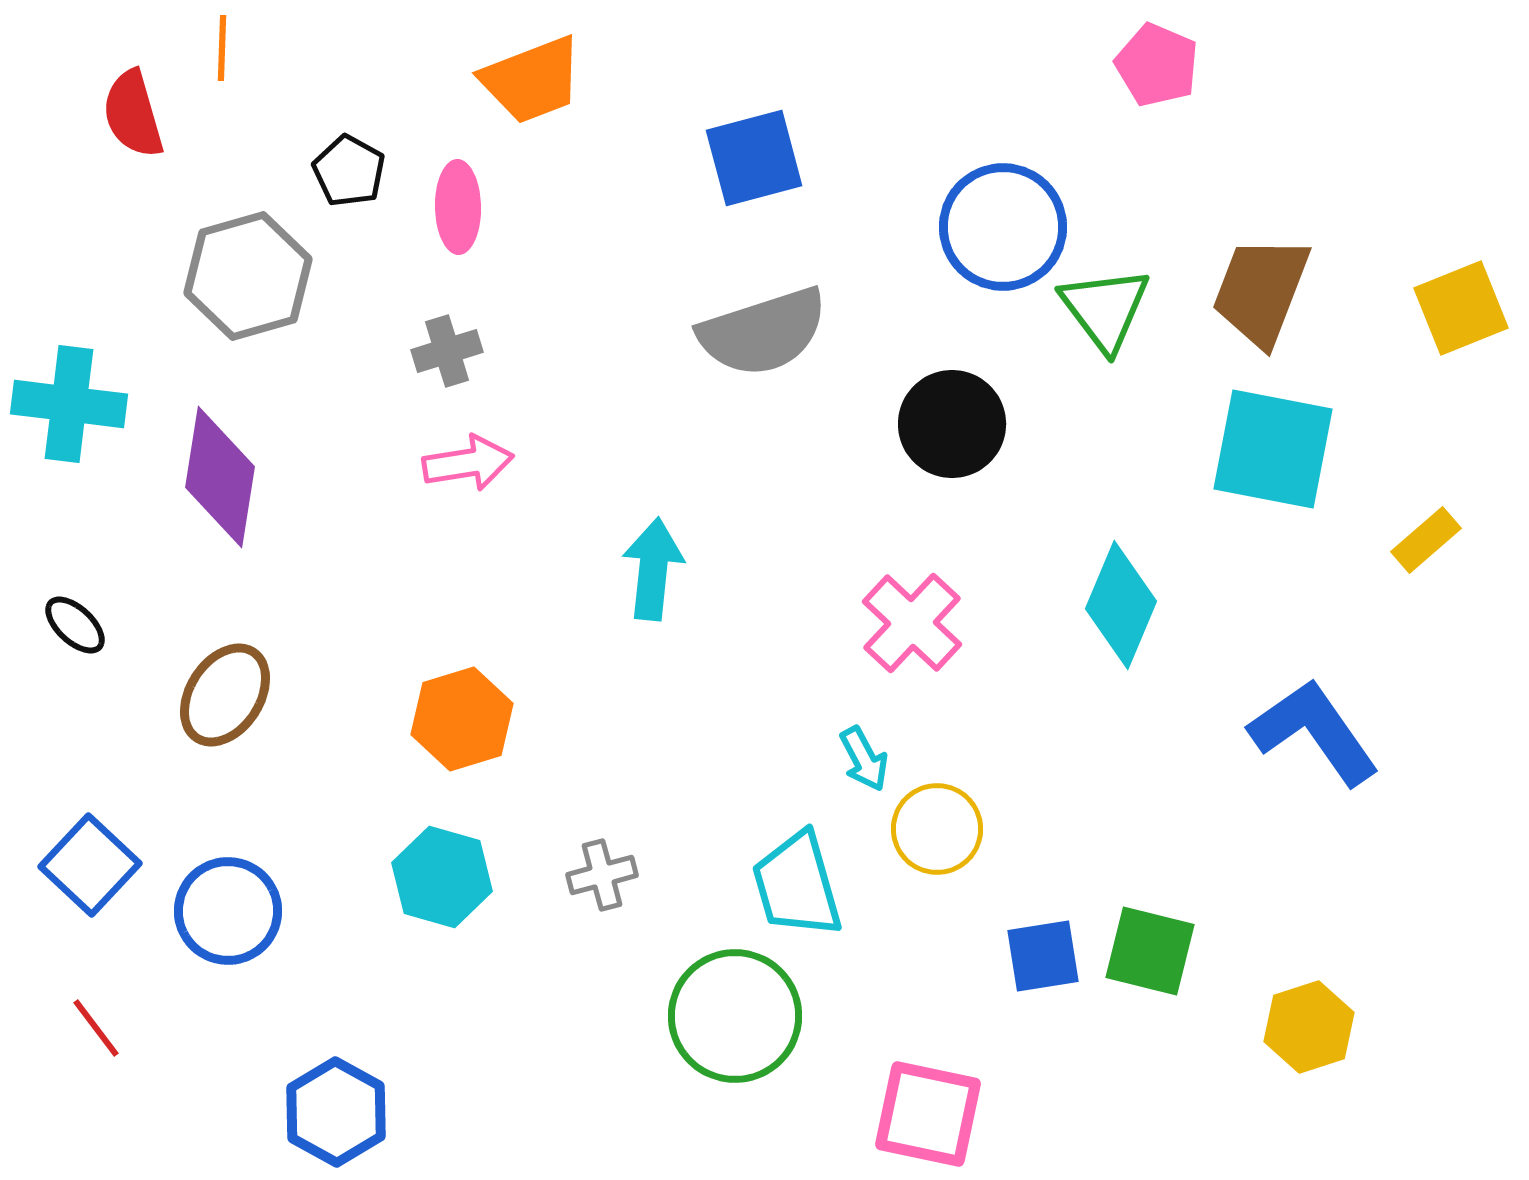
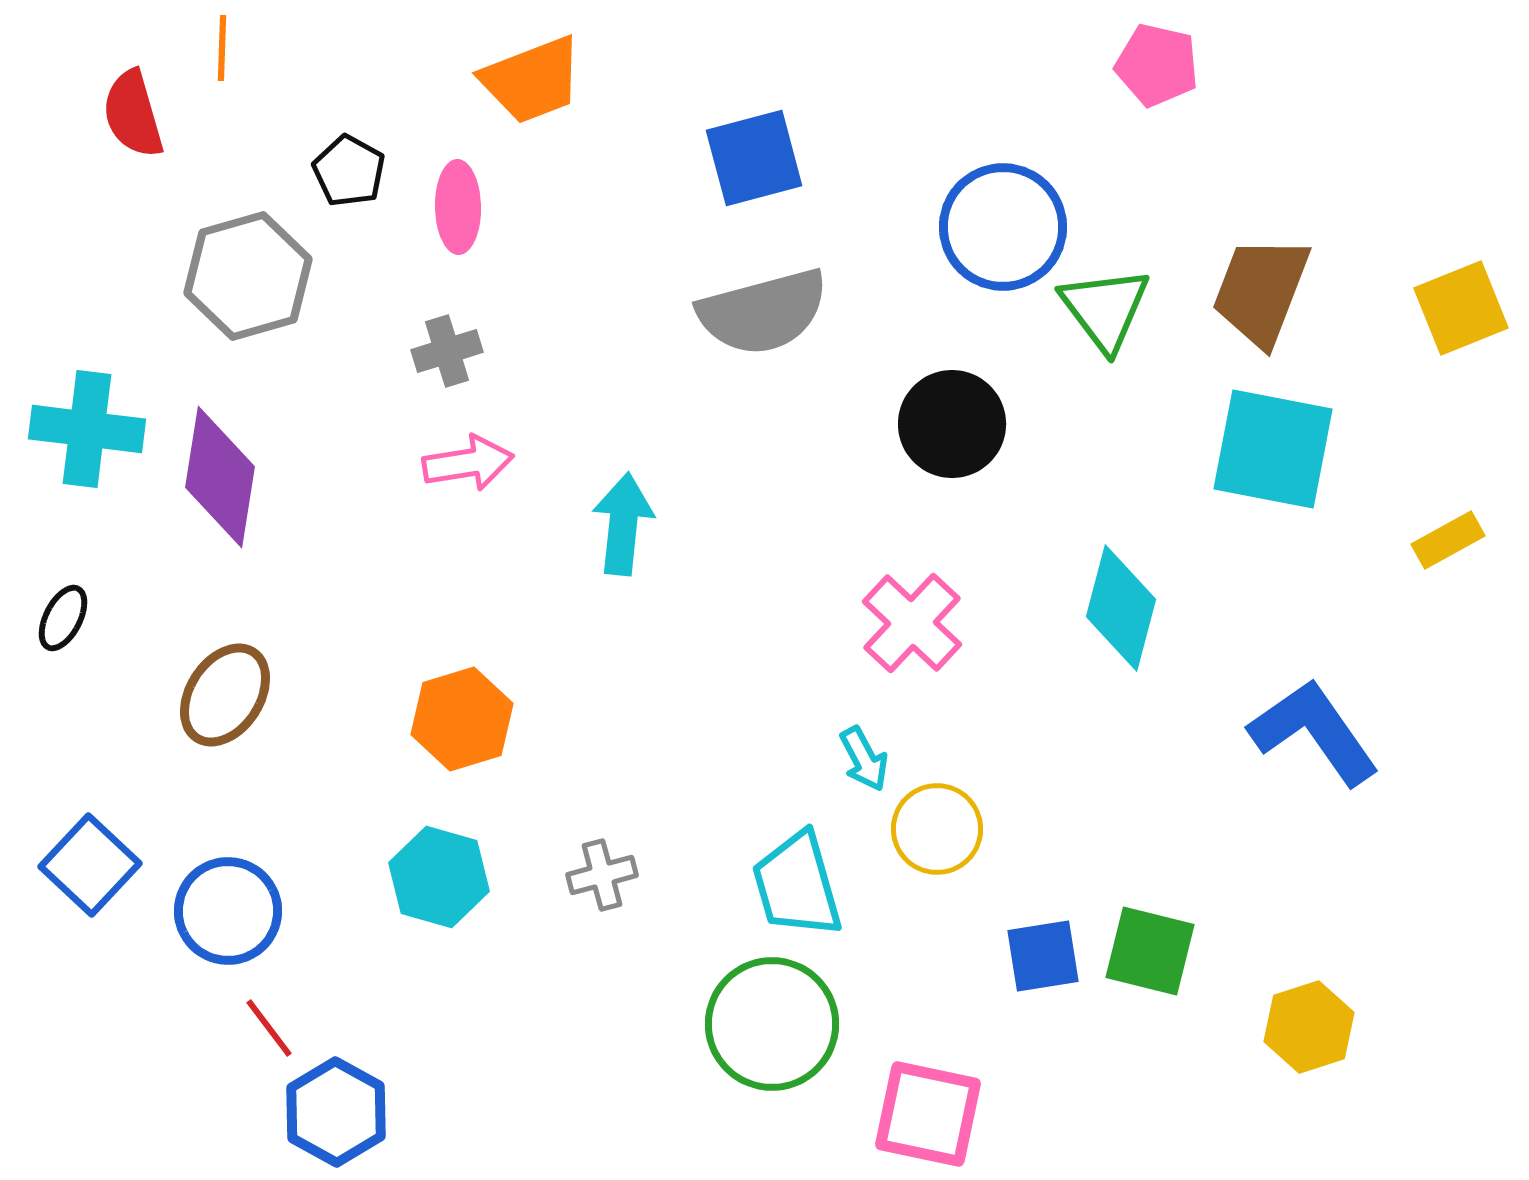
pink pentagon at (1157, 65): rotated 10 degrees counterclockwise
gray semicircle at (763, 332): moved 20 px up; rotated 3 degrees clockwise
cyan cross at (69, 404): moved 18 px right, 25 px down
yellow rectangle at (1426, 540): moved 22 px right; rotated 12 degrees clockwise
cyan arrow at (653, 569): moved 30 px left, 45 px up
cyan diamond at (1121, 605): moved 3 px down; rotated 8 degrees counterclockwise
black ellipse at (75, 625): moved 12 px left, 7 px up; rotated 74 degrees clockwise
cyan hexagon at (442, 877): moved 3 px left
green circle at (735, 1016): moved 37 px right, 8 px down
red line at (96, 1028): moved 173 px right
